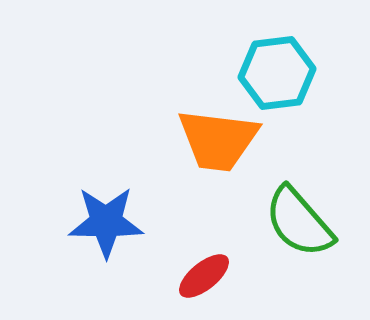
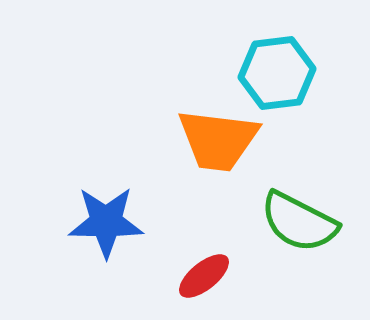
green semicircle: rotated 22 degrees counterclockwise
